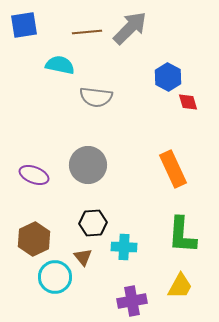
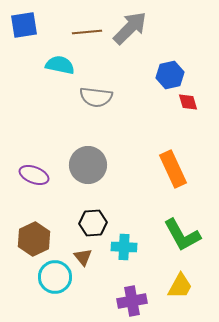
blue hexagon: moved 2 px right, 2 px up; rotated 20 degrees clockwise
green L-shape: rotated 33 degrees counterclockwise
